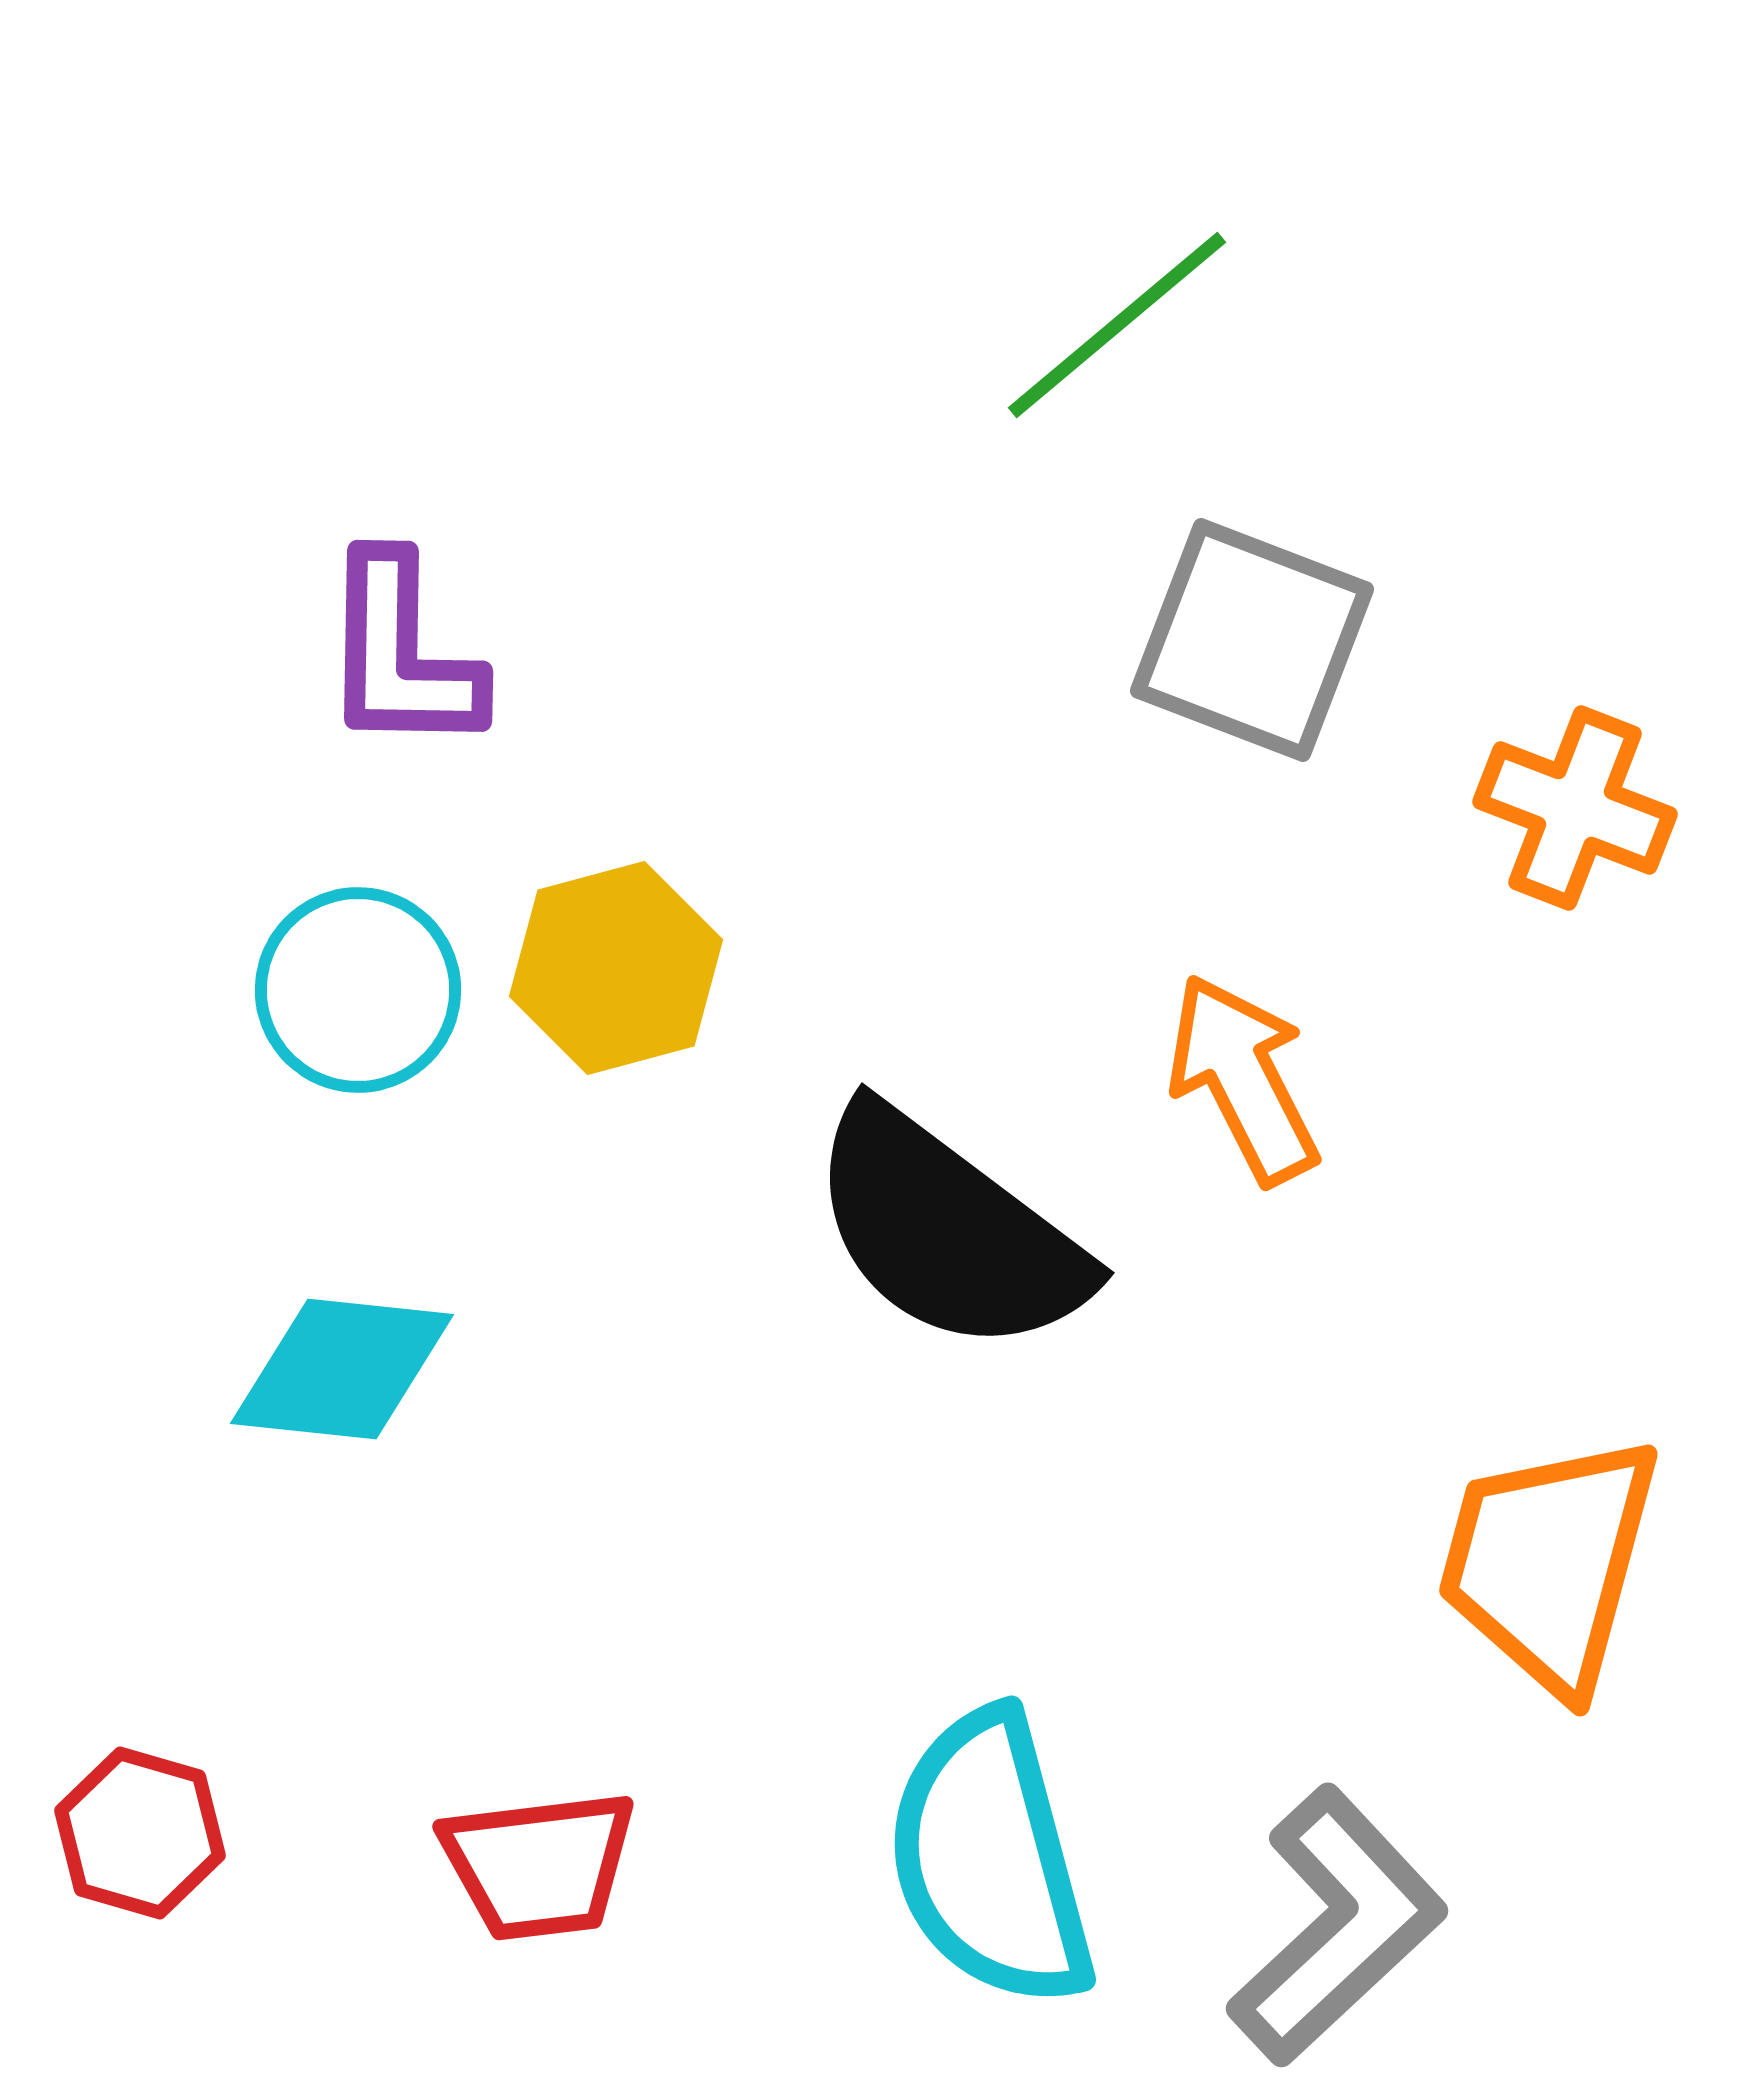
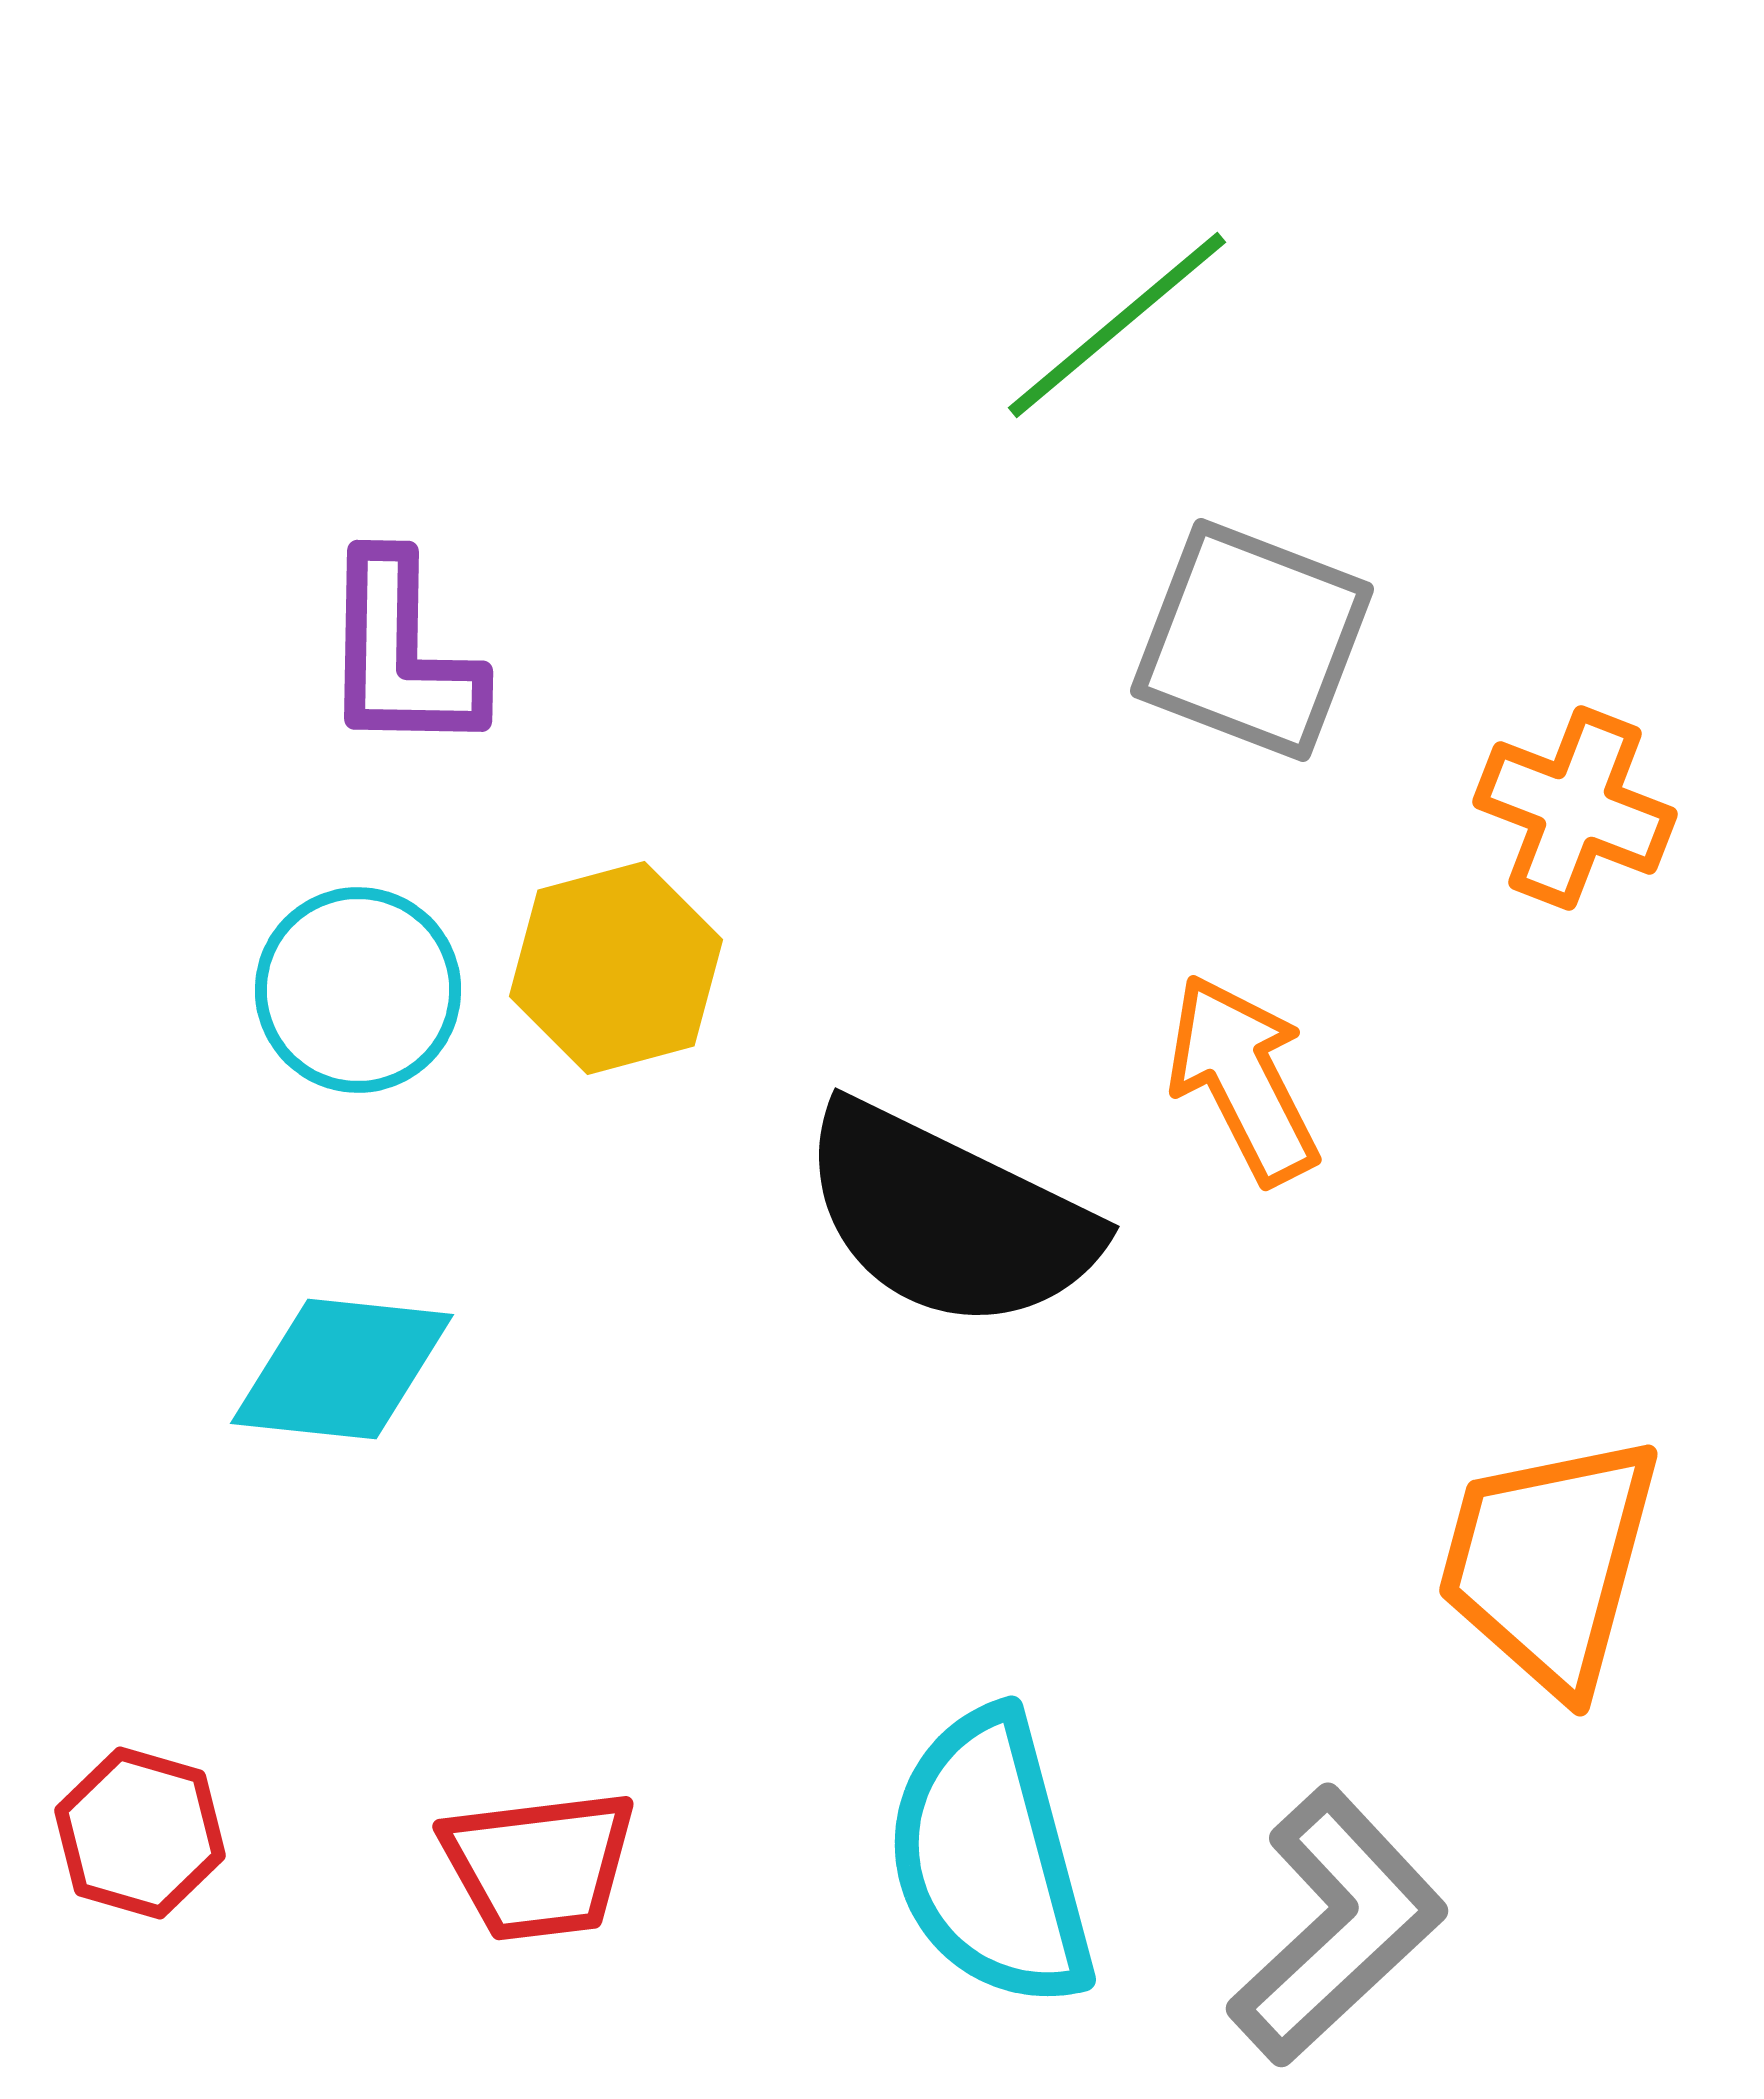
black semicircle: moved 14 px up; rotated 11 degrees counterclockwise
